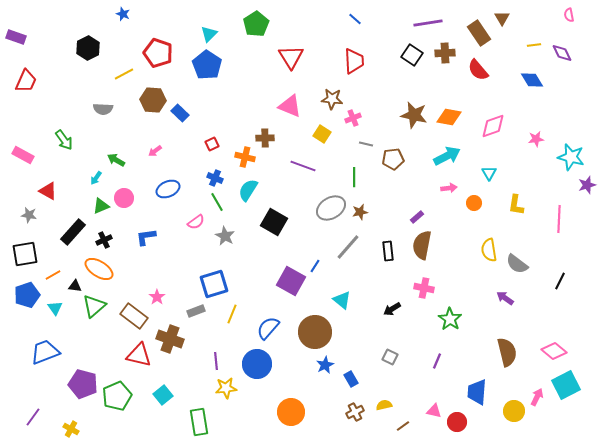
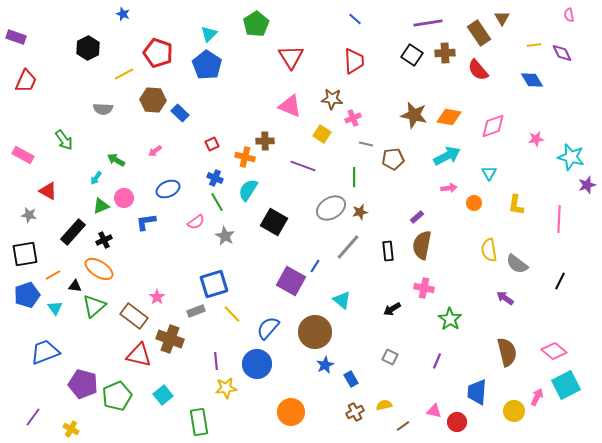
brown cross at (265, 138): moved 3 px down
blue L-shape at (146, 237): moved 15 px up
yellow line at (232, 314): rotated 66 degrees counterclockwise
